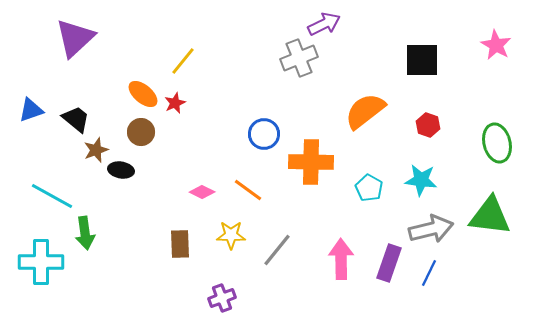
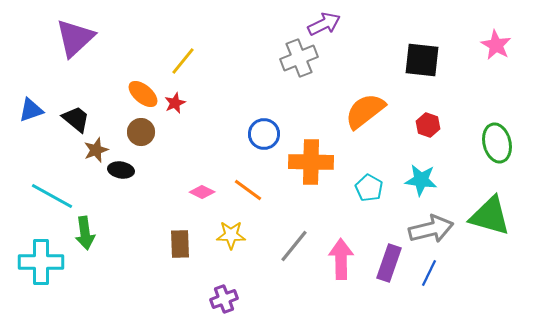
black square: rotated 6 degrees clockwise
green triangle: rotated 9 degrees clockwise
gray line: moved 17 px right, 4 px up
purple cross: moved 2 px right, 1 px down
